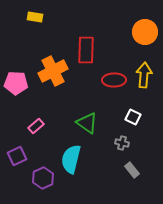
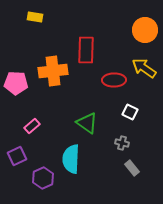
orange circle: moved 2 px up
orange cross: rotated 20 degrees clockwise
yellow arrow: moved 7 px up; rotated 60 degrees counterclockwise
white square: moved 3 px left, 5 px up
pink rectangle: moved 4 px left
cyan semicircle: rotated 12 degrees counterclockwise
gray rectangle: moved 2 px up
